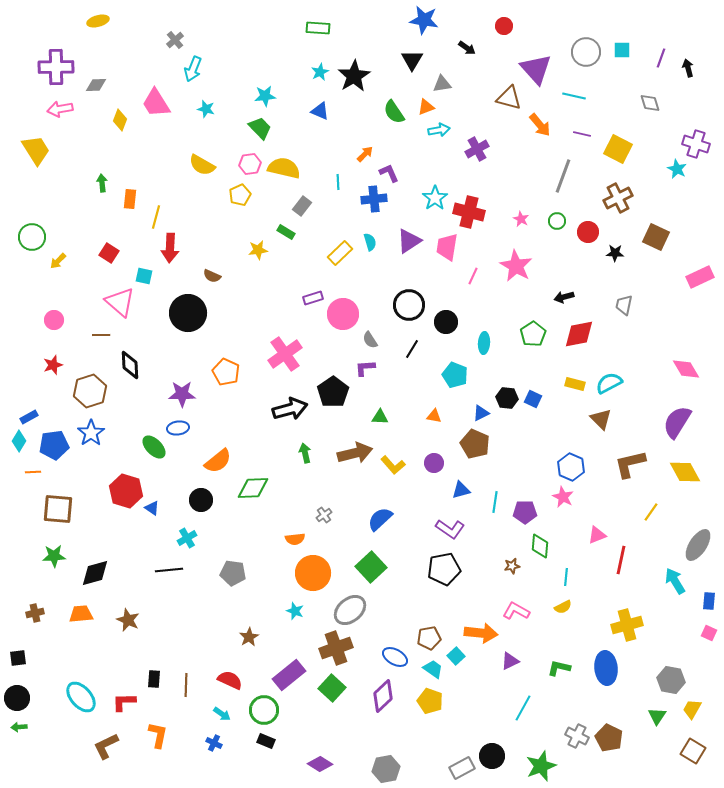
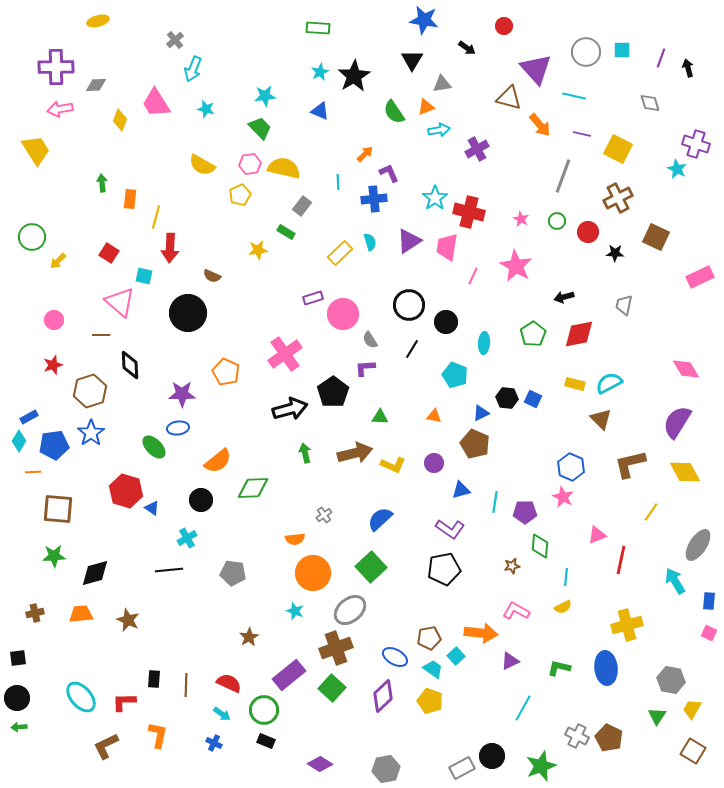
yellow L-shape at (393, 465): rotated 25 degrees counterclockwise
red semicircle at (230, 680): moved 1 px left, 3 px down
